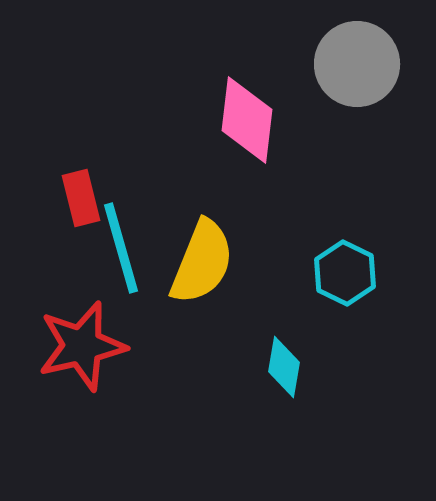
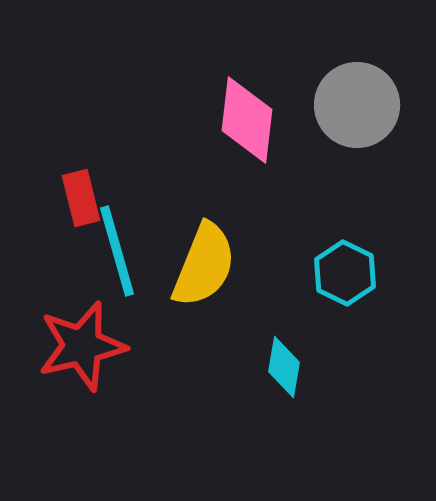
gray circle: moved 41 px down
cyan line: moved 4 px left, 3 px down
yellow semicircle: moved 2 px right, 3 px down
